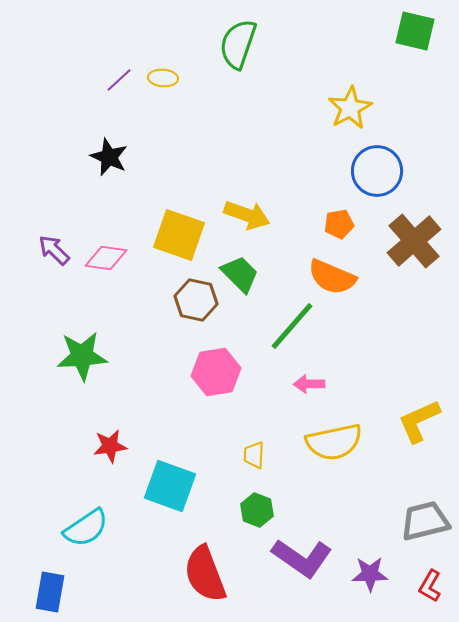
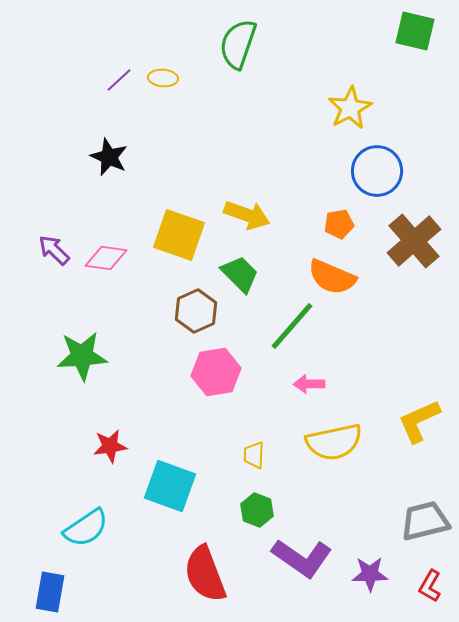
brown hexagon: moved 11 px down; rotated 24 degrees clockwise
